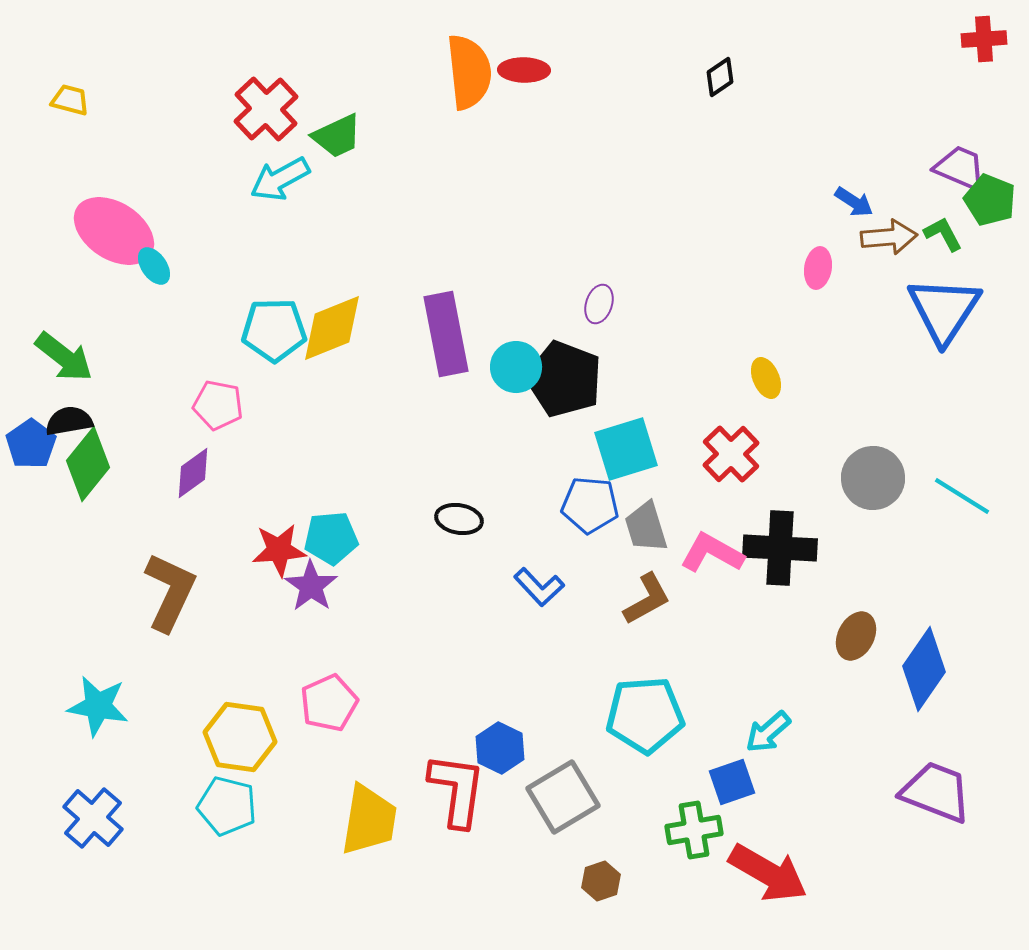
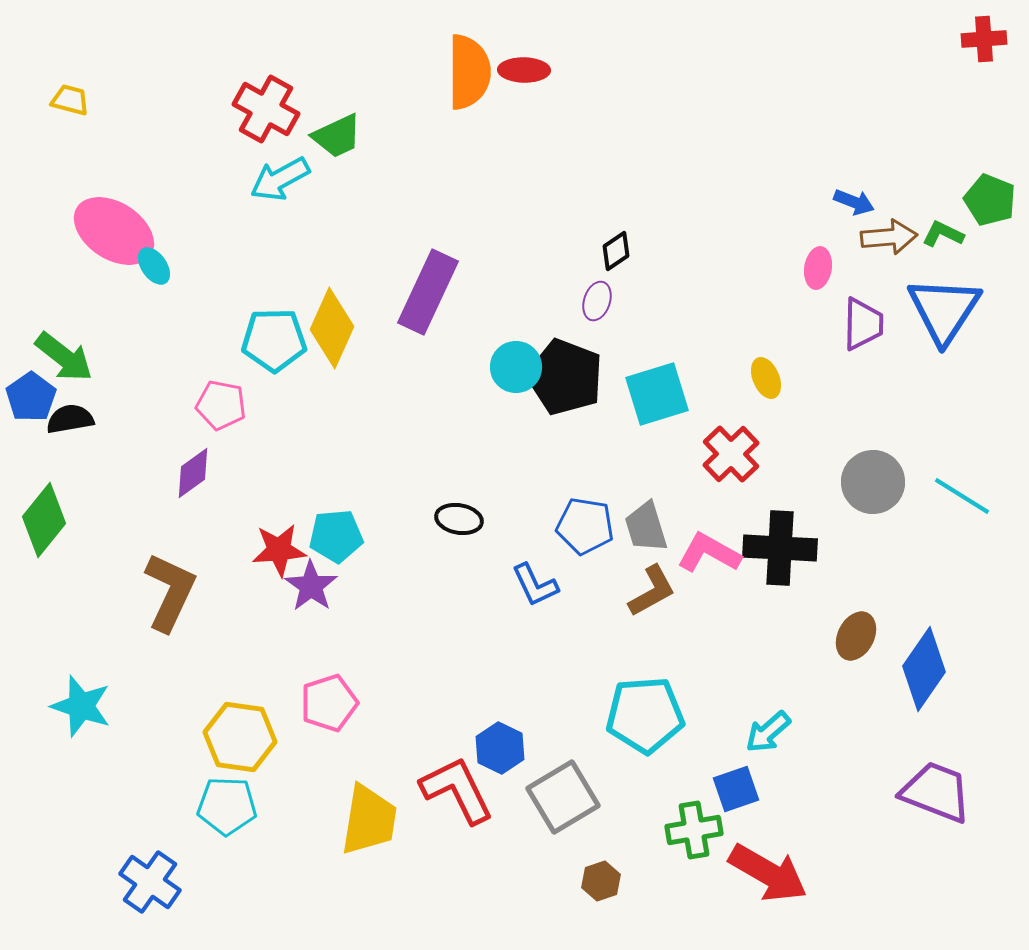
orange semicircle at (469, 72): rotated 6 degrees clockwise
black diamond at (720, 77): moved 104 px left, 174 px down
red cross at (266, 109): rotated 18 degrees counterclockwise
purple trapezoid at (960, 168): moved 97 px left, 156 px down; rotated 68 degrees clockwise
blue arrow at (854, 202): rotated 12 degrees counterclockwise
green L-shape at (943, 234): rotated 36 degrees counterclockwise
purple ellipse at (599, 304): moved 2 px left, 3 px up
yellow diamond at (332, 328): rotated 44 degrees counterclockwise
cyan pentagon at (274, 330): moved 10 px down
purple rectangle at (446, 334): moved 18 px left, 42 px up; rotated 36 degrees clockwise
black pentagon at (564, 379): moved 1 px right, 2 px up
pink pentagon at (218, 405): moved 3 px right
black semicircle at (69, 421): moved 1 px right, 2 px up
blue pentagon at (31, 444): moved 47 px up
cyan square at (626, 449): moved 31 px right, 55 px up
green diamond at (88, 464): moved 44 px left, 56 px down
gray circle at (873, 478): moved 4 px down
blue pentagon at (590, 505): moved 5 px left, 21 px down; rotated 4 degrees clockwise
cyan pentagon at (331, 538): moved 5 px right, 2 px up
pink L-shape at (712, 553): moved 3 px left
blue L-shape at (539, 587): moved 4 px left, 2 px up; rotated 18 degrees clockwise
brown L-shape at (647, 599): moved 5 px right, 8 px up
pink pentagon at (329, 703): rotated 6 degrees clockwise
cyan star at (98, 706): moved 17 px left; rotated 8 degrees clockwise
blue square at (732, 782): moved 4 px right, 7 px down
red L-shape at (457, 790): rotated 34 degrees counterclockwise
cyan pentagon at (227, 806): rotated 12 degrees counterclockwise
blue cross at (93, 818): moved 57 px right, 64 px down; rotated 6 degrees counterclockwise
